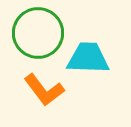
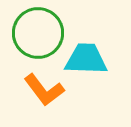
cyan trapezoid: moved 2 px left, 1 px down
